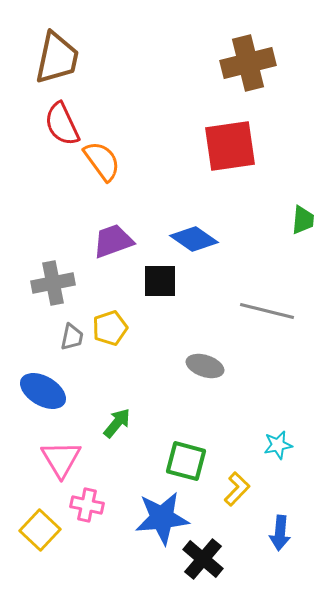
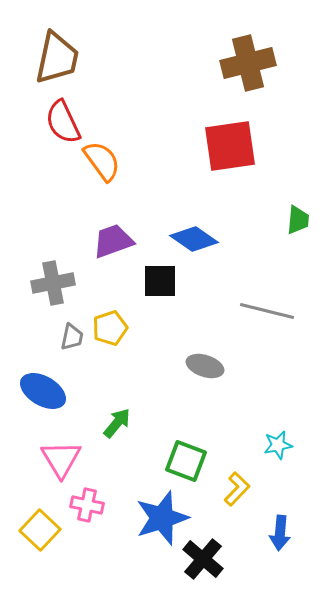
red semicircle: moved 1 px right, 2 px up
green trapezoid: moved 5 px left
green square: rotated 6 degrees clockwise
blue star: rotated 12 degrees counterclockwise
